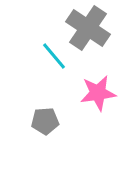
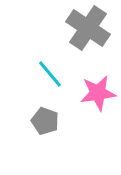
cyan line: moved 4 px left, 18 px down
gray pentagon: rotated 24 degrees clockwise
